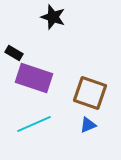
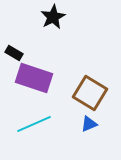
black star: rotated 25 degrees clockwise
brown square: rotated 12 degrees clockwise
blue triangle: moved 1 px right, 1 px up
